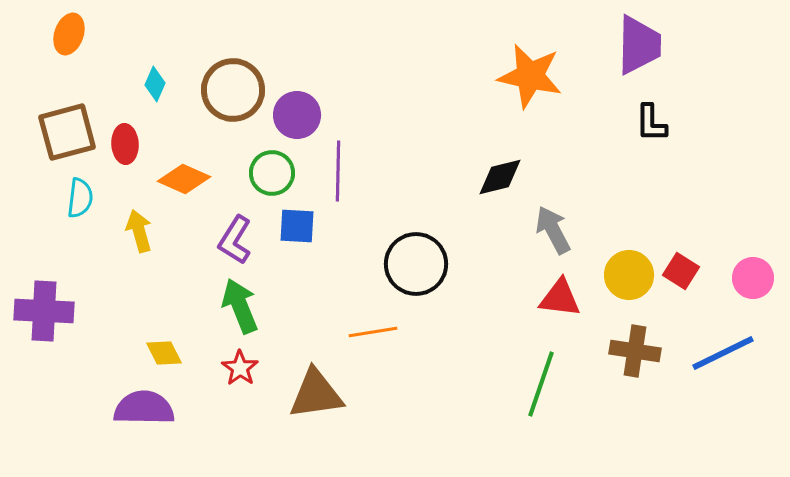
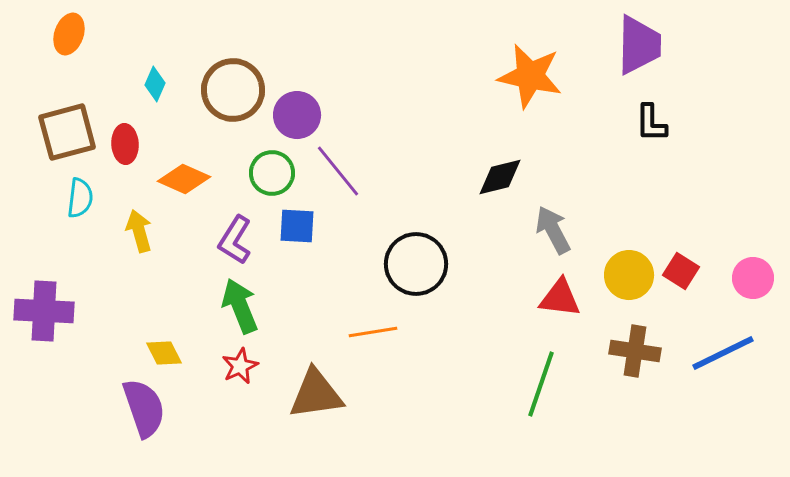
purple line: rotated 40 degrees counterclockwise
red star: moved 2 px up; rotated 12 degrees clockwise
purple semicircle: rotated 70 degrees clockwise
